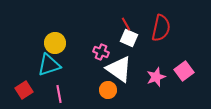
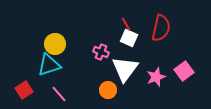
yellow circle: moved 1 px down
white triangle: moved 6 px right; rotated 32 degrees clockwise
pink line: rotated 30 degrees counterclockwise
